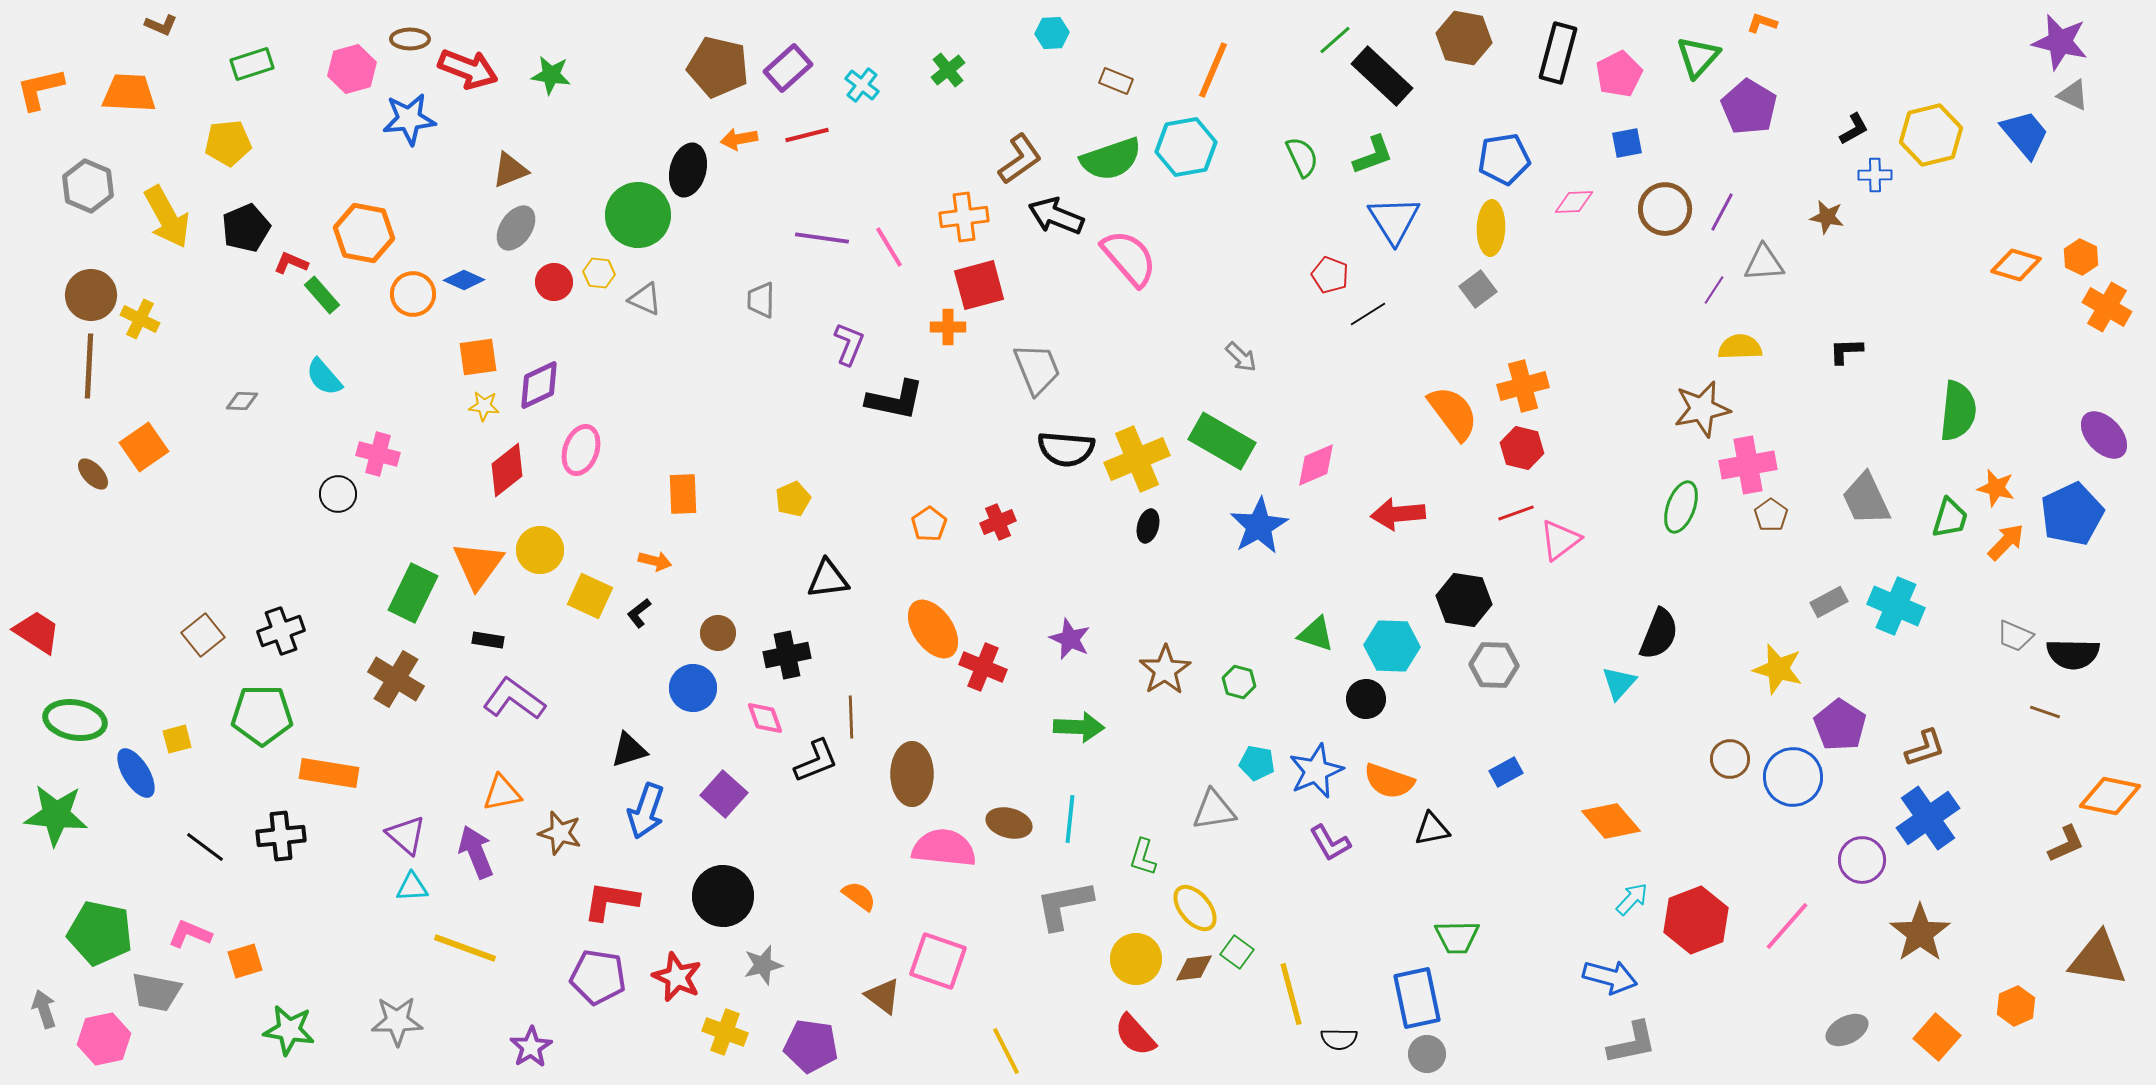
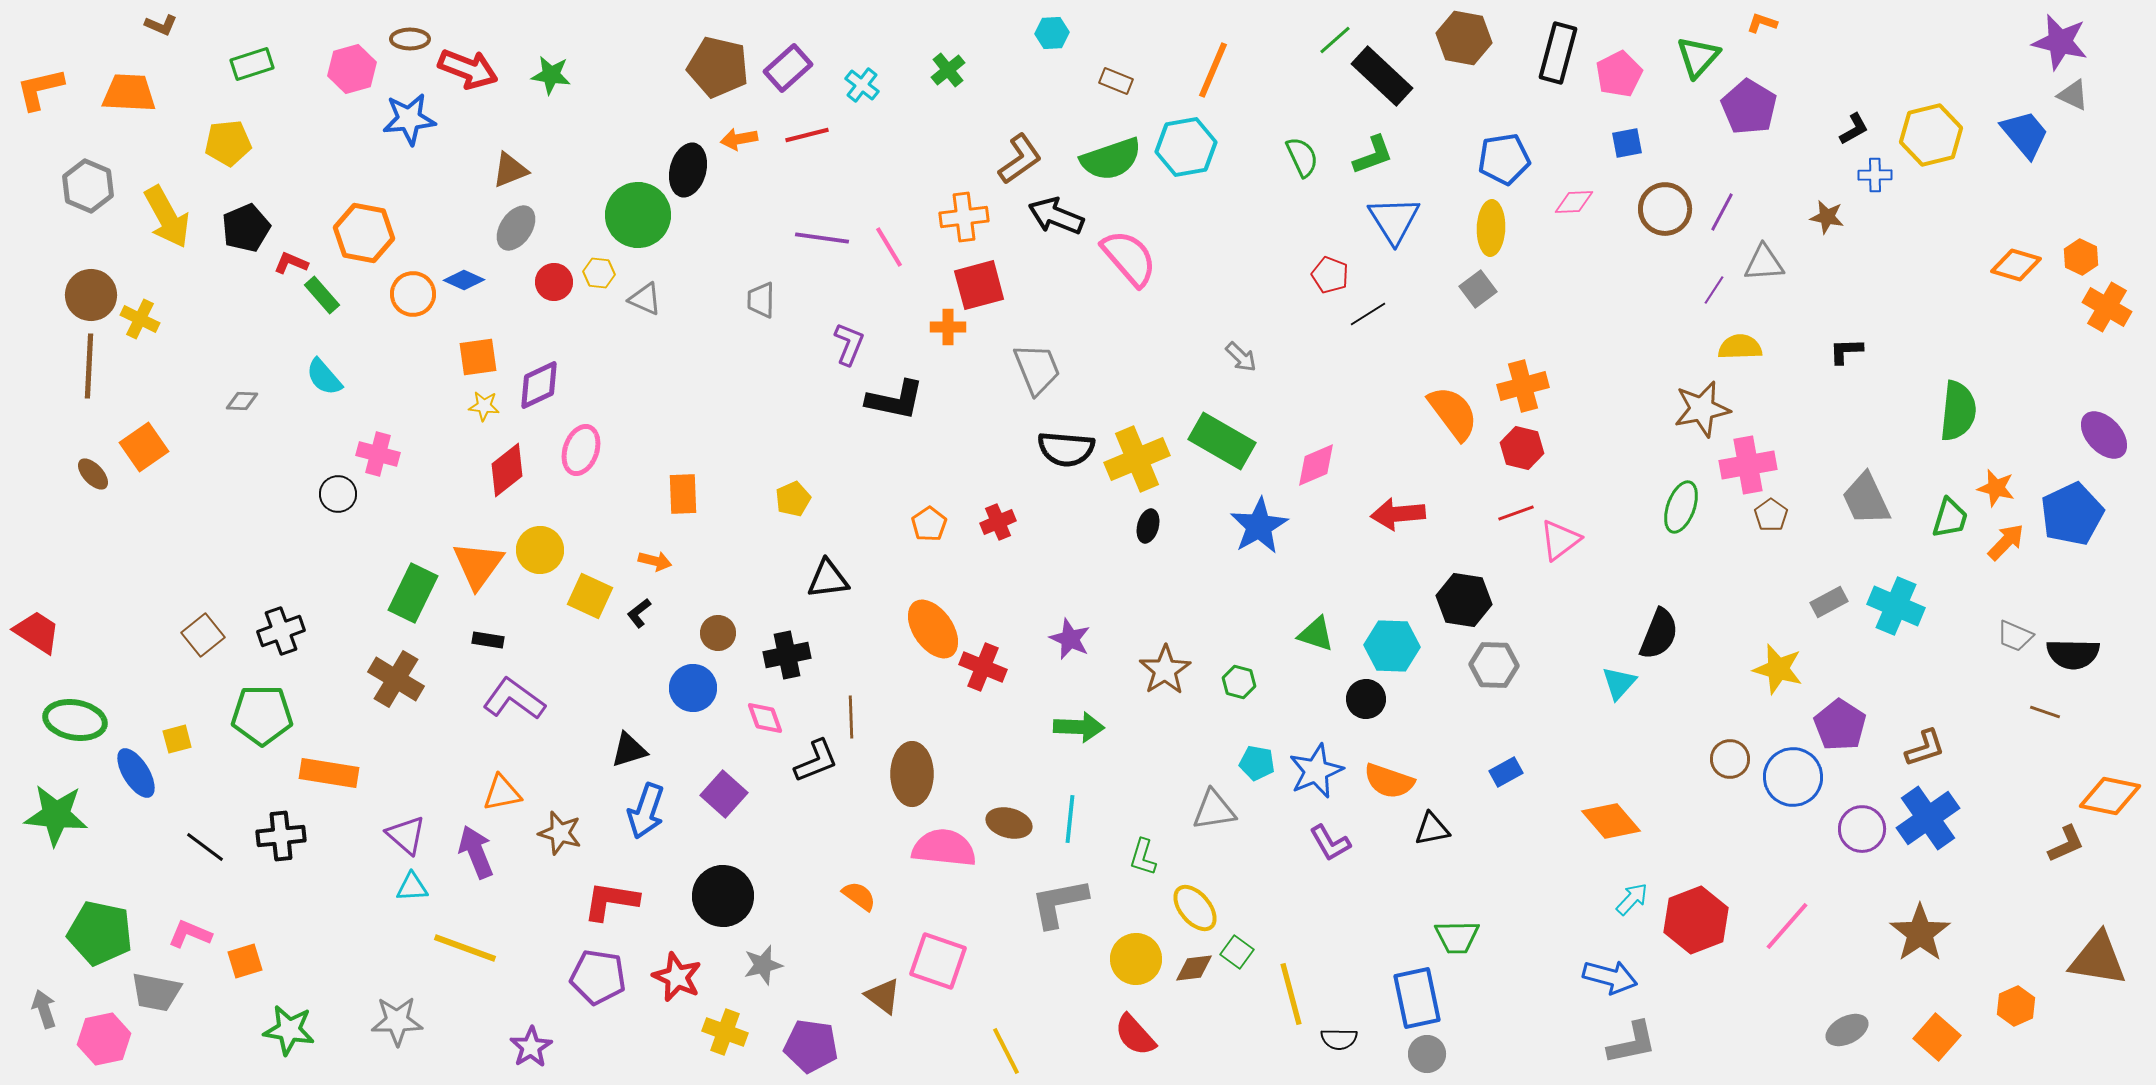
purple circle at (1862, 860): moved 31 px up
gray L-shape at (1064, 905): moved 5 px left, 2 px up
